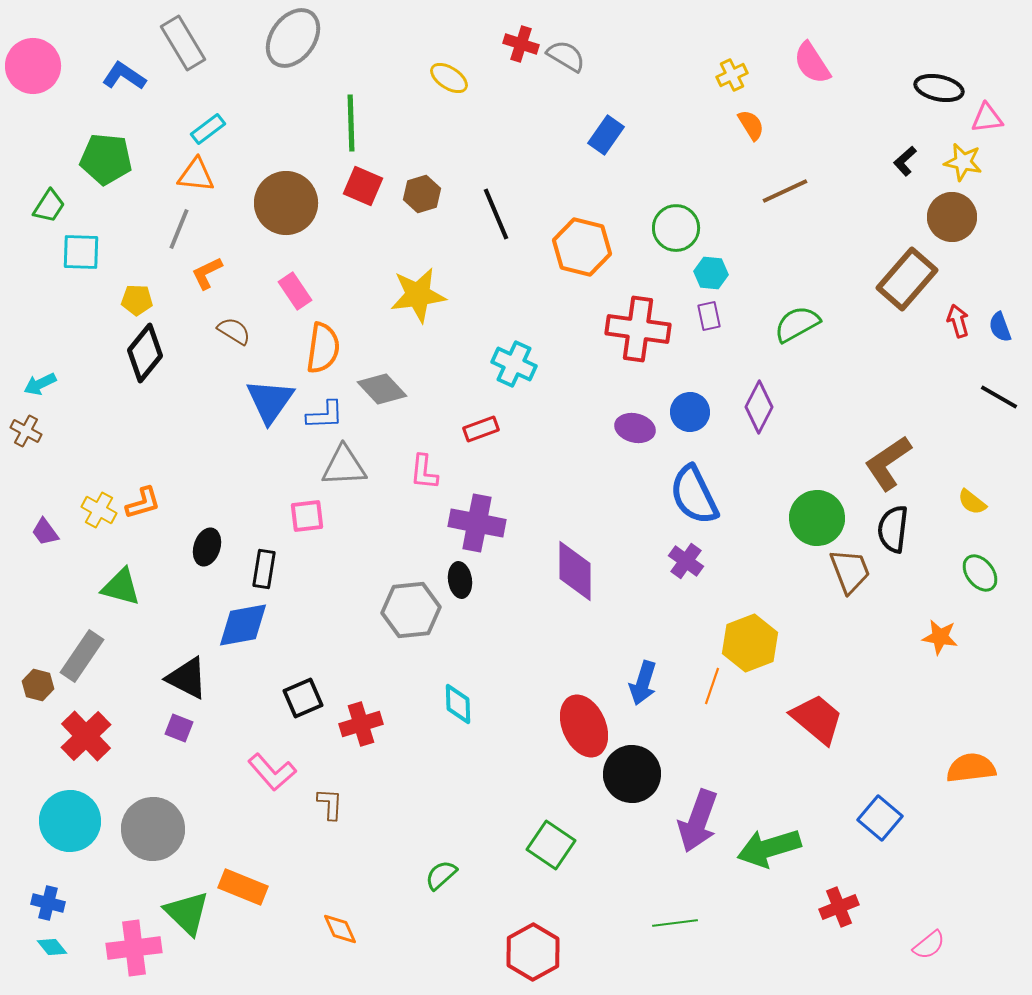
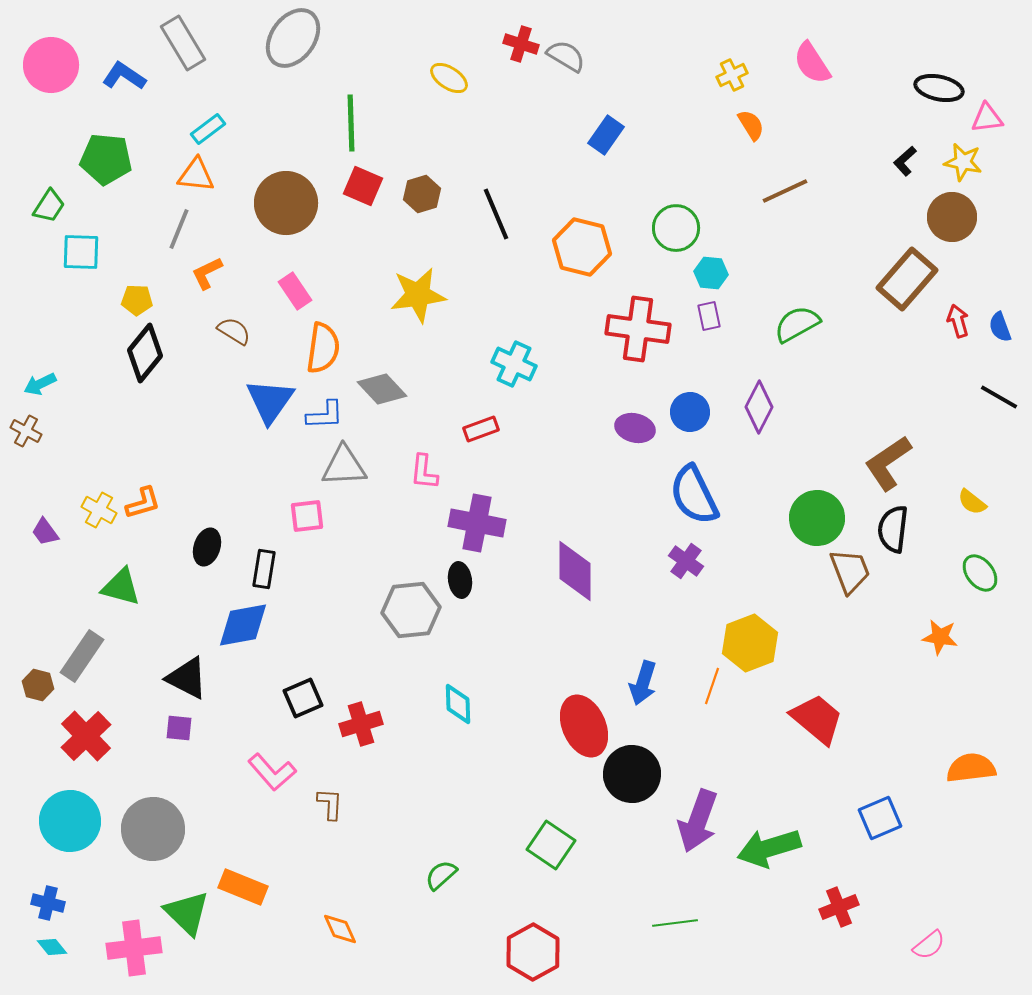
pink circle at (33, 66): moved 18 px right, 1 px up
purple square at (179, 728): rotated 16 degrees counterclockwise
blue square at (880, 818): rotated 27 degrees clockwise
